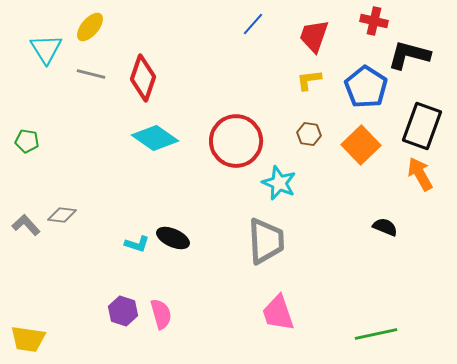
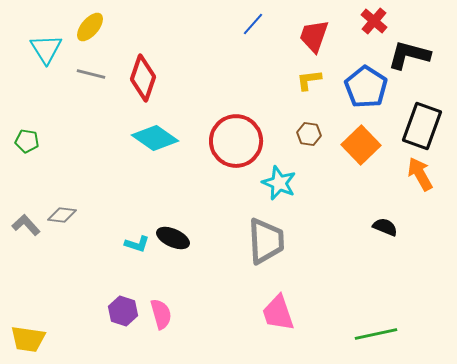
red cross: rotated 28 degrees clockwise
